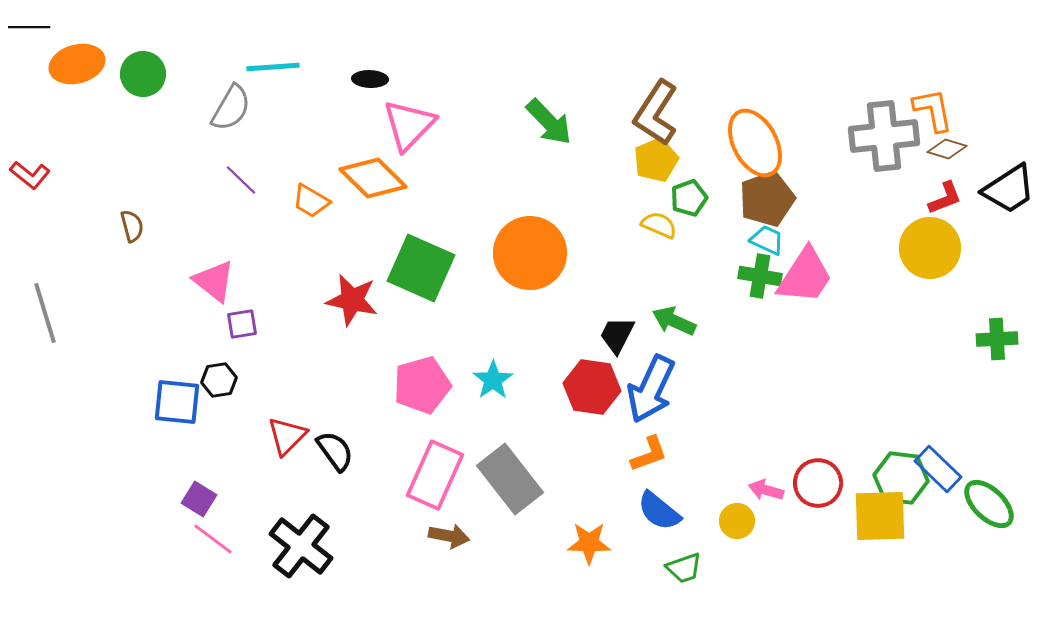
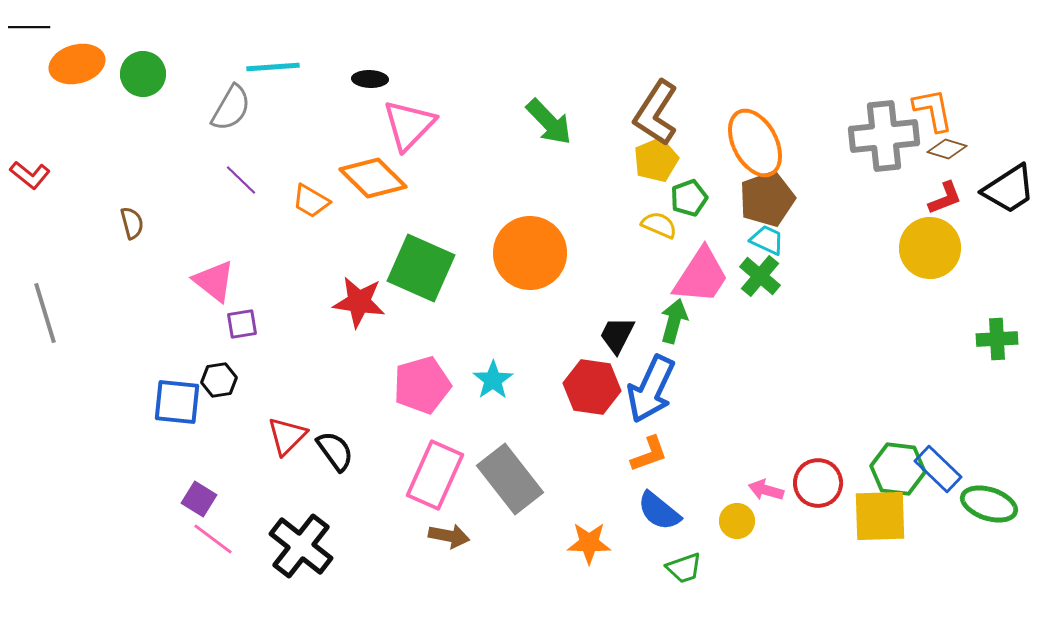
brown semicircle at (132, 226): moved 3 px up
green cross at (760, 276): rotated 30 degrees clockwise
pink trapezoid at (805, 276): moved 104 px left
red star at (352, 300): moved 7 px right, 2 px down; rotated 4 degrees counterclockwise
green arrow at (674, 321): rotated 81 degrees clockwise
green hexagon at (901, 478): moved 3 px left, 9 px up
green ellipse at (989, 504): rotated 26 degrees counterclockwise
